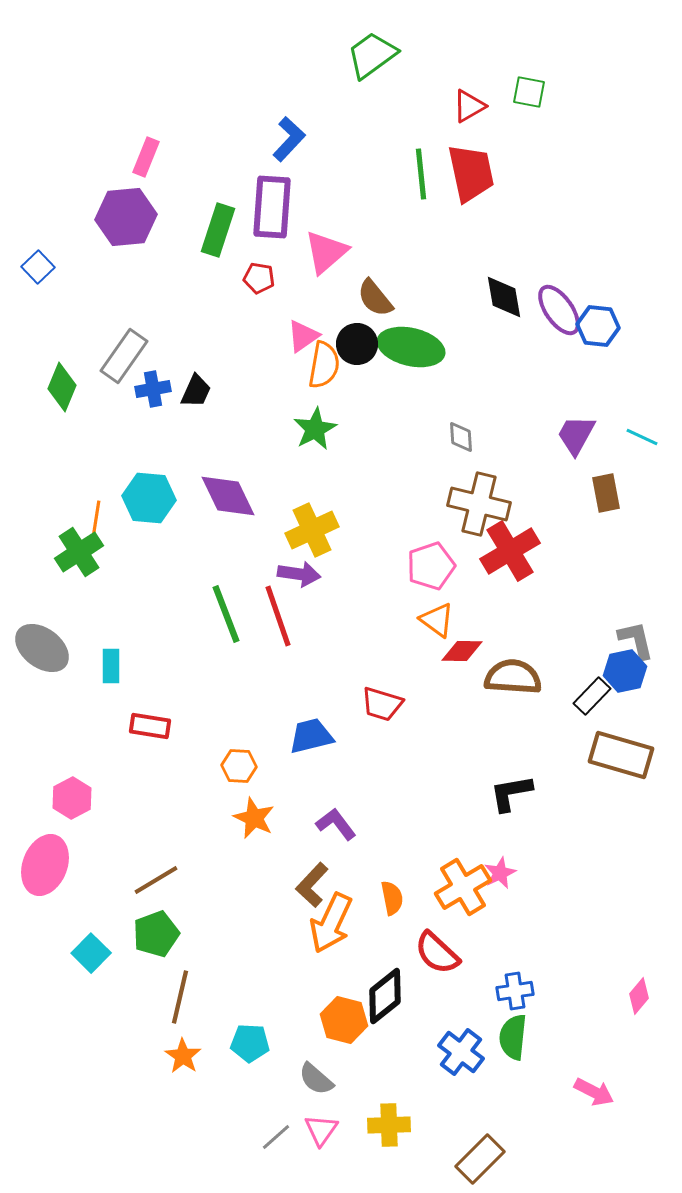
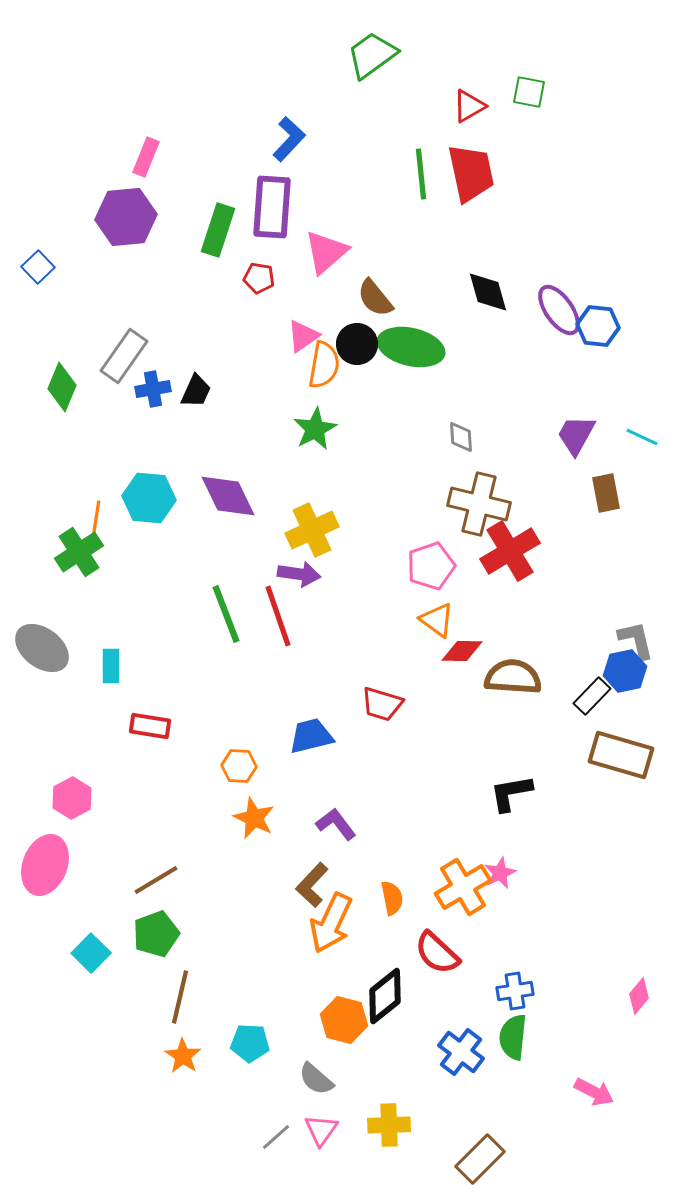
black diamond at (504, 297): moved 16 px left, 5 px up; rotated 6 degrees counterclockwise
